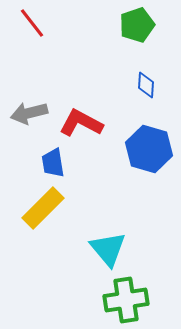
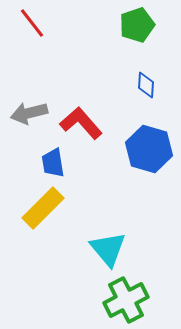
red L-shape: rotated 21 degrees clockwise
green cross: rotated 18 degrees counterclockwise
